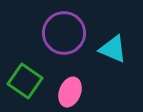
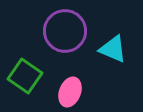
purple circle: moved 1 px right, 2 px up
green square: moved 5 px up
